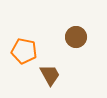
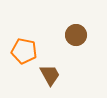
brown circle: moved 2 px up
